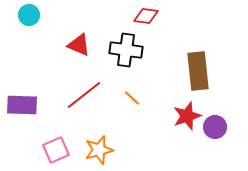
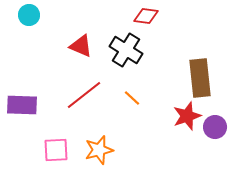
red triangle: moved 2 px right, 1 px down
black cross: rotated 24 degrees clockwise
brown rectangle: moved 2 px right, 7 px down
pink square: rotated 20 degrees clockwise
